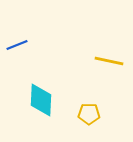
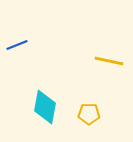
cyan diamond: moved 4 px right, 7 px down; rotated 8 degrees clockwise
